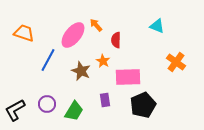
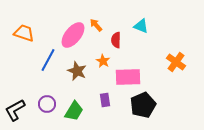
cyan triangle: moved 16 px left
brown star: moved 4 px left
